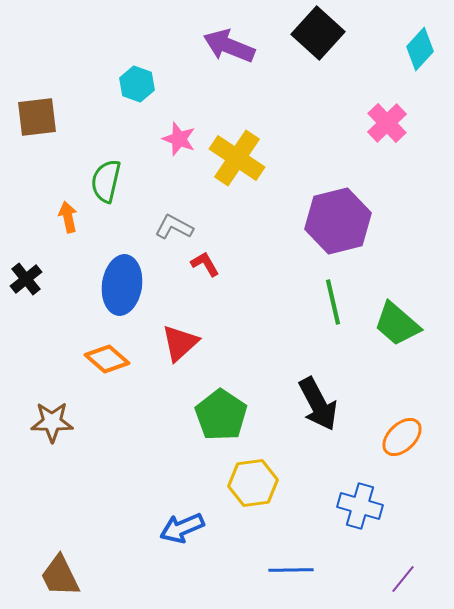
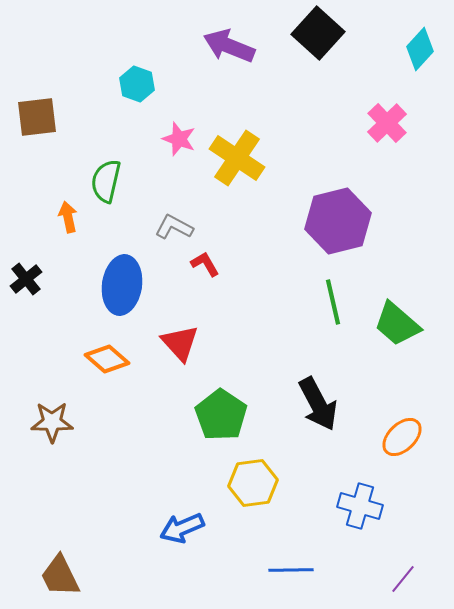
red triangle: rotated 30 degrees counterclockwise
